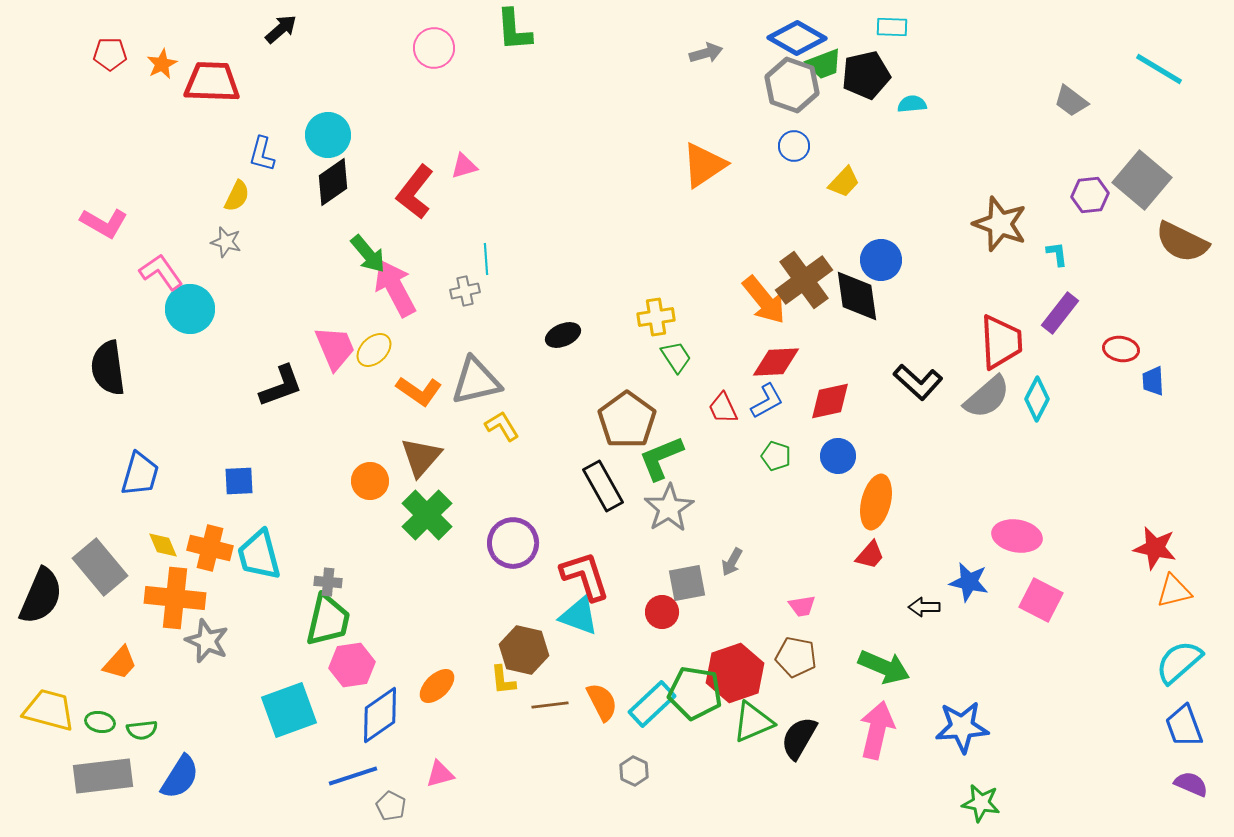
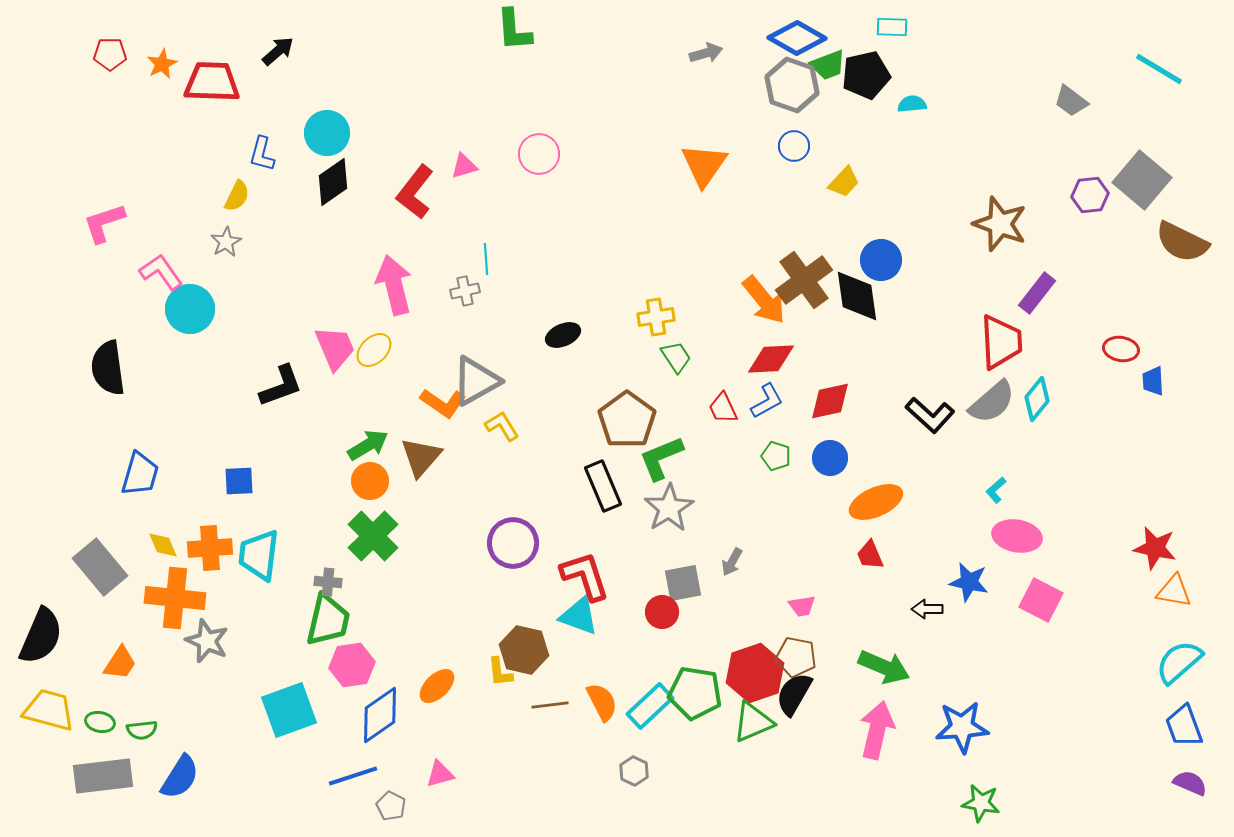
black arrow at (281, 29): moved 3 px left, 22 px down
pink circle at (434, 48): moved 105 px right, 106 px down
green trapezoid at (824, 64): moved 4 px right, 1 px down
cyan circle at (328, 135): moved 1 px left, 2 px up
orange triangle at (704, 165): rotated 21 degrees counterclockwise
pink L-shape at (104, 223): rotated 132 degrees clockwise
gray star at (226, 242): rotated 28 degrees clockwise
green arrow at (368, 254): moved 191 px down; rotated 81 degrees counterclockwise
cyan L-shape at (1057, 254): moved 61 px left, 236 px down; rotated 124 degrees counterclockwise
pink arrow at (395, 288): moved 1 px left, 3 px up; rotated 14 degrees clockwise
purple rectangle at (1060, 313): moved 23 px left, 20 px up
red diamond at (776, 362): moved 5 px left, 3 px up
gray triangle at (476, 381): rotated 16 degrees counterclockwise
black L-shape at (918, 382): moved 12 px right, 33 px down
orange L-shape at (419, 391): moved 24 px right, 12 px down
gray semicircle at (987, 397): moved 5 px right, 5 px down
cyan diamond at (1037, 399): rotated 12 degrees clockwise
blue circle at (838, 456): moved 8 px left, 2 px down
black rectangle at (603, 486): rotated 6 degrees clockwise
orange ellipse at (876, 502): rotated 52 degrees clockwise
green cross at (427, 515): moved 54 px left, 21 px down
orange cross at (210, 548): rotated 18 degrees counterclockwise
cyan trapezoid at (259, 555): rotated 22 degrees clockwise
red trapezoid at (870, 555): rotated 116 degrees clockwise
gray square at (687, 583): moved 4 px left
orange triangle at (1174, 591): rotated 24 degrees clockwise
black semicircle at (41, 596): moved 40 px down
black arrow at (924, 607): moved 3 px right, 2 px down
orange trapezoid at (120, 663): rotated 9 degrees counterclockwise
red hexagon at (735, 673): moved 20 px right
yellow L-shape at (503, 680): moved 3 px left, 8 px up
cyan rectangle at (652, 704): moved 2 px left, 2 px down
black semicircle at (799, 738): moved 5 px left, 44 px up
purple semicircle at (1191, 784): moved 1 px left, 1 px up
